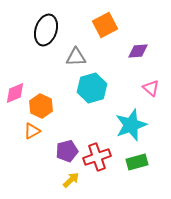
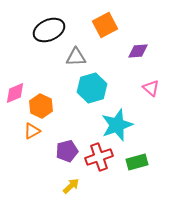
black ellipse: moved 3 px right; rotated 48 degrees clockwise
cyan star: moved 14 px left
red cross: moved 2 px right
yellow arrow: moved 6 px down
